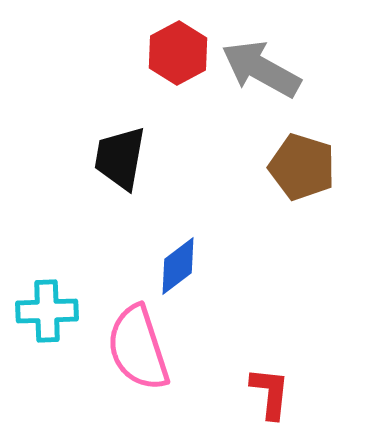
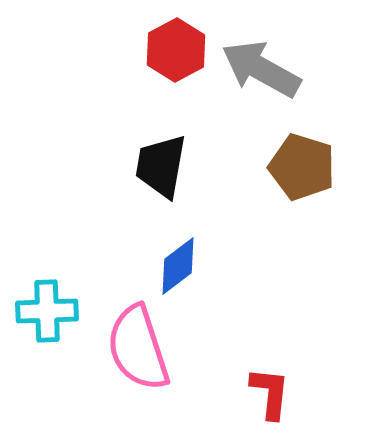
red hexagon: moved 2 px left, 3 px up
black trapezoid: moved 41 px right, 8 px down
